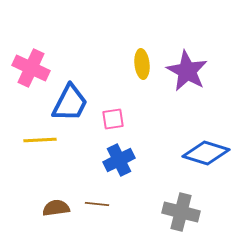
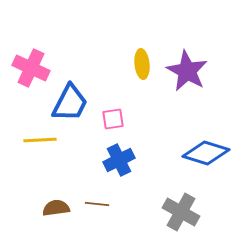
gray cross: rotated 15 degrees clockwise
